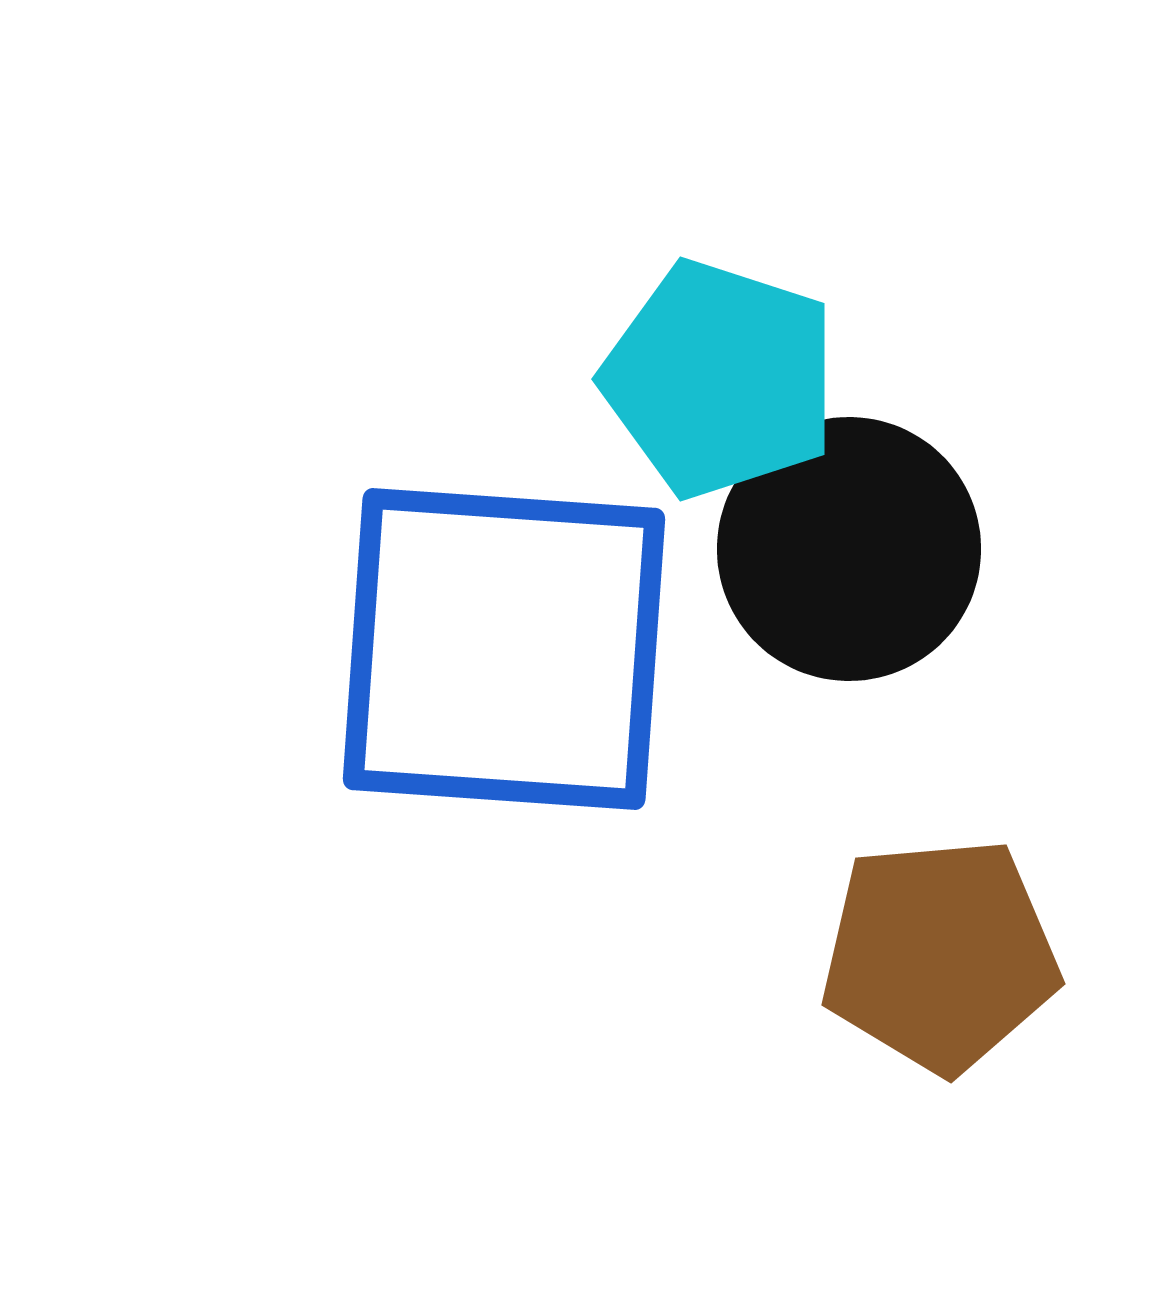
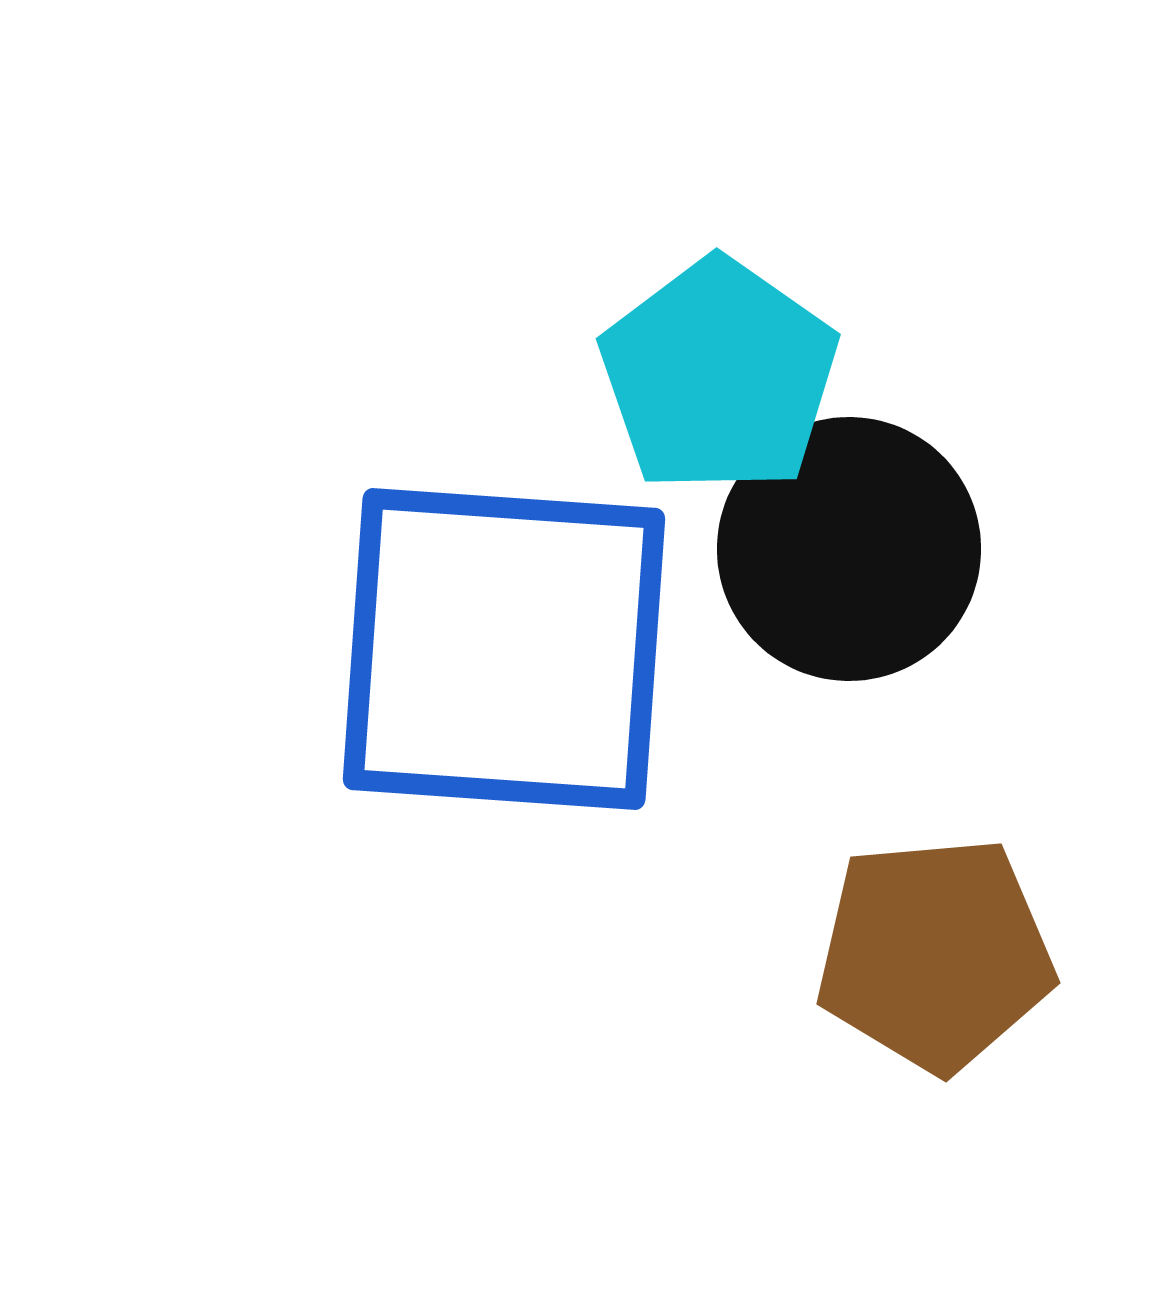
cyan pentagon: moved 1 px left, 3 px up; rotated 17 degrees clockwise
brown pentagon: moved 5 px left, 1 px up
